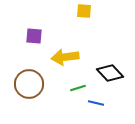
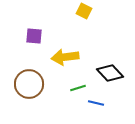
yellow square: rotated 21 degrees clockwise
